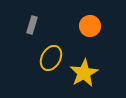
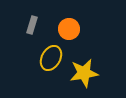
orange circle: moved 21 px left, 3 px down
yellow star: rotated 20 degrees clockwise
